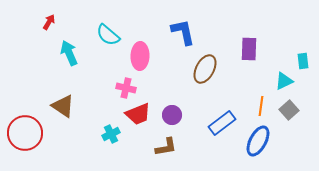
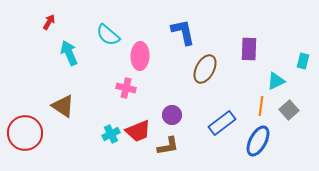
cyan rectangle: rotated 21 degrees clockwise
cyan triangle: moved 8 px left
red trapezoid: moved 17 px down
brown L-shape: moved 2 px right, 1 px up
